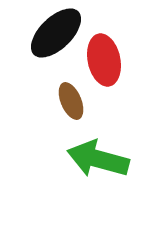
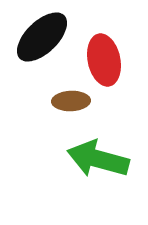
black ellipse: moved 14 px left, 4 px down
brown ellipse: rotated 69 degrees counterclockwise
